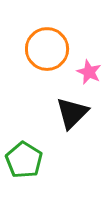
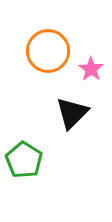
orange circle: moved 1 px right, 2 px down
pink star: moved 2 px right, 3 px up; rotated 10 degrees clockwise
